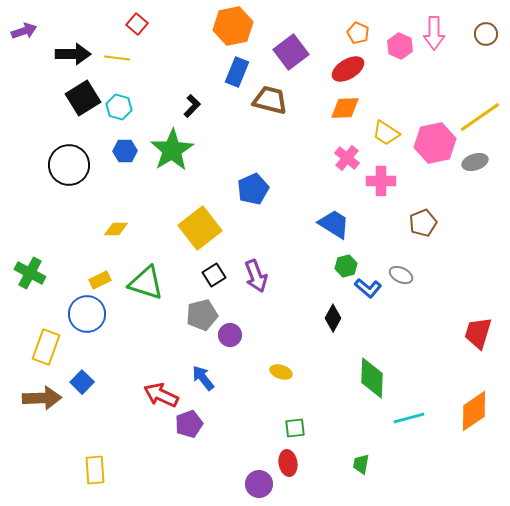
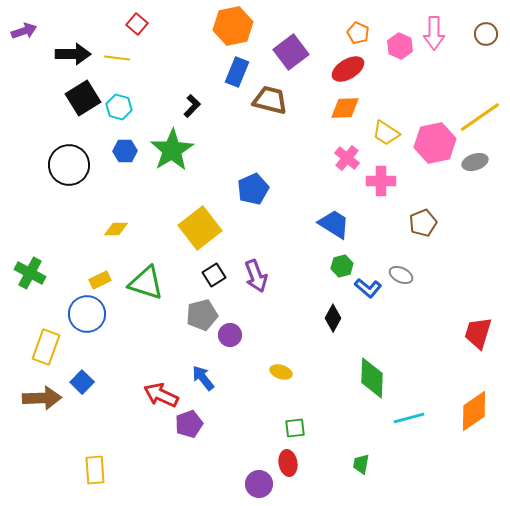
green hexagon at (346, 266): moved 4 px left
